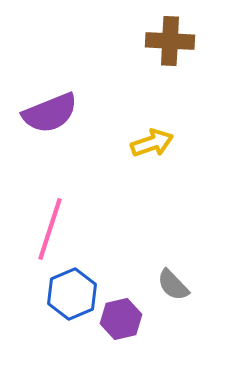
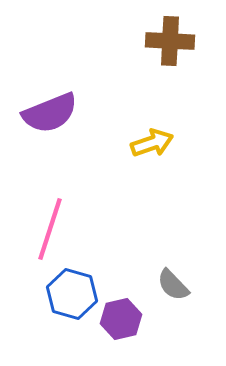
blue hexagon: rotated 21 degrees counterclockwise
